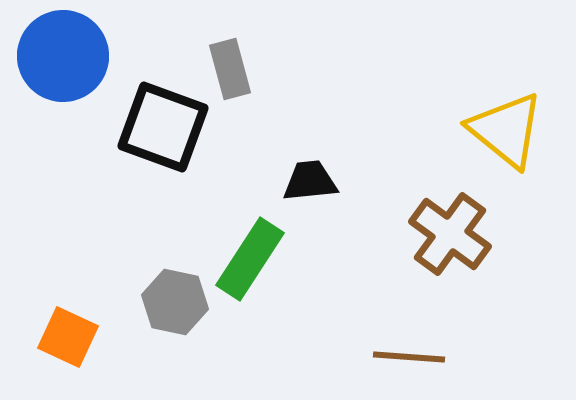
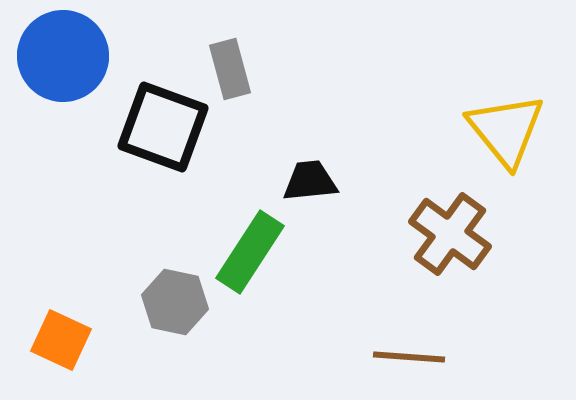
yellow triangle: rotated 12 degrees clockwise
green rectangle: moved 7 px up
orange square: moved 7 px left, 3 px down
